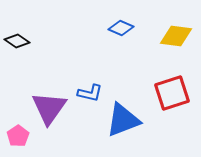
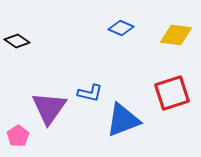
yellow diamond: moved 1 px up
